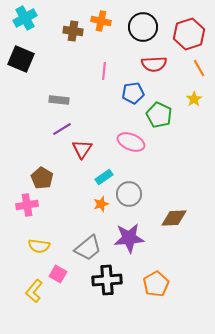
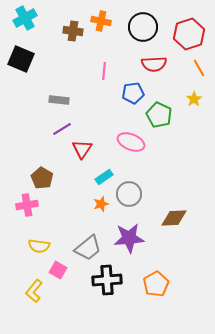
pink square: moved 4 px up
